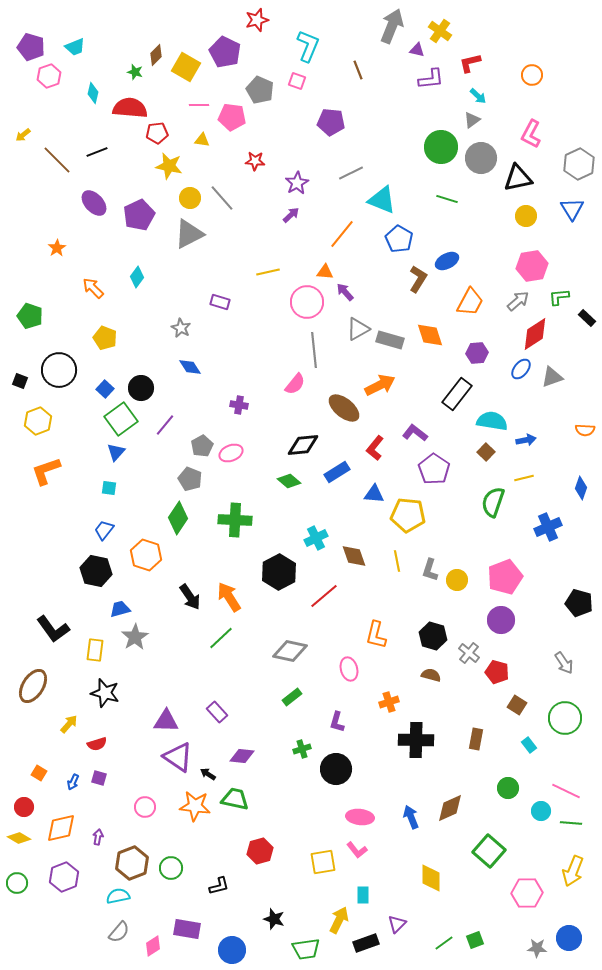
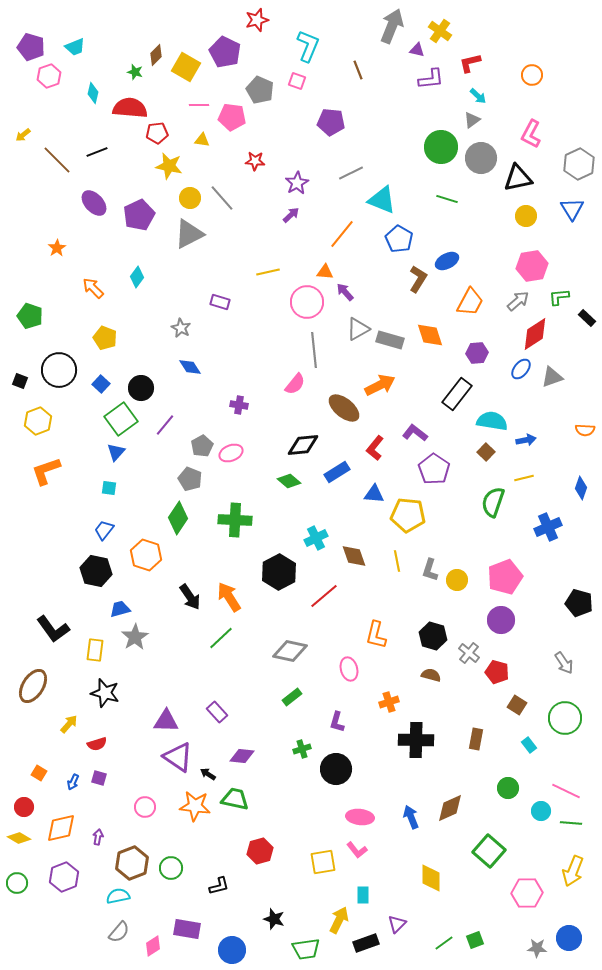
blue square at (105, 389): moved 4 px left, 5 px up
